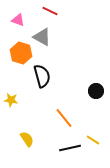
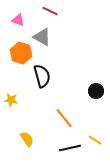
yellow line: moved 2 px right
